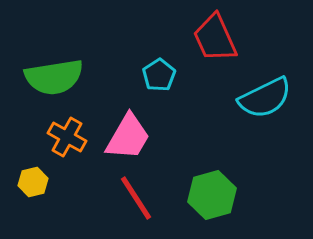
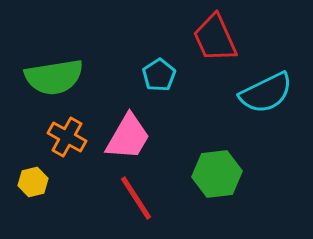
cyan semicircle: moved 1 px right, 5 px up
green hexagon: moved 5 px right, 21 px up; rotated 9 degrees clockwise
